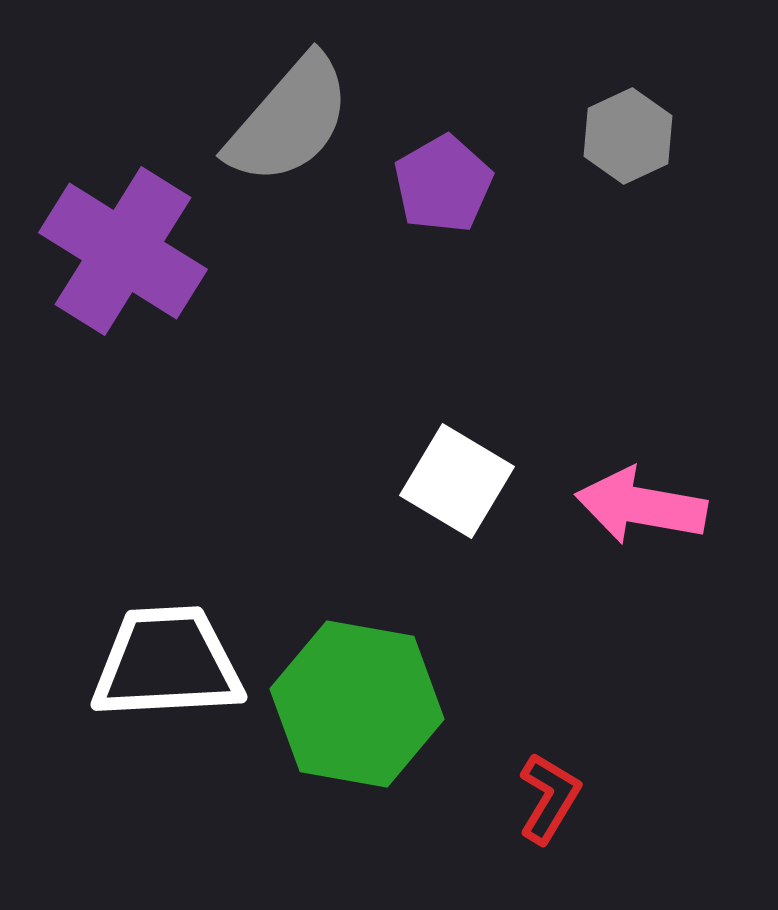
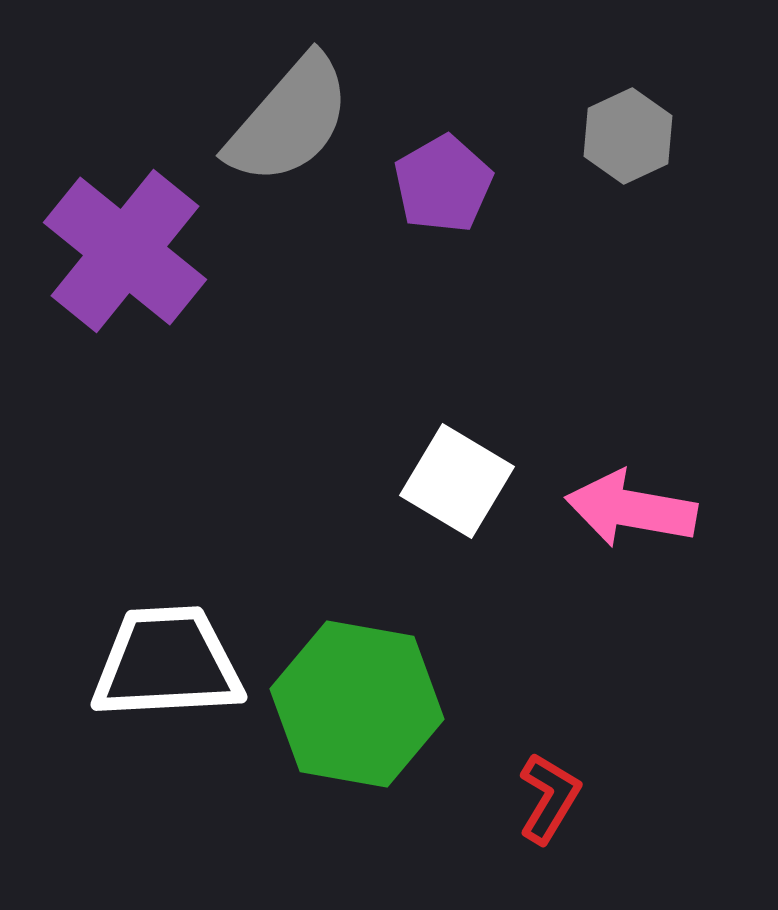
purple cross: moved 2 px right; rotated 7 degrees clockwise
pink arrow: moved 10 px left, 3 px down
